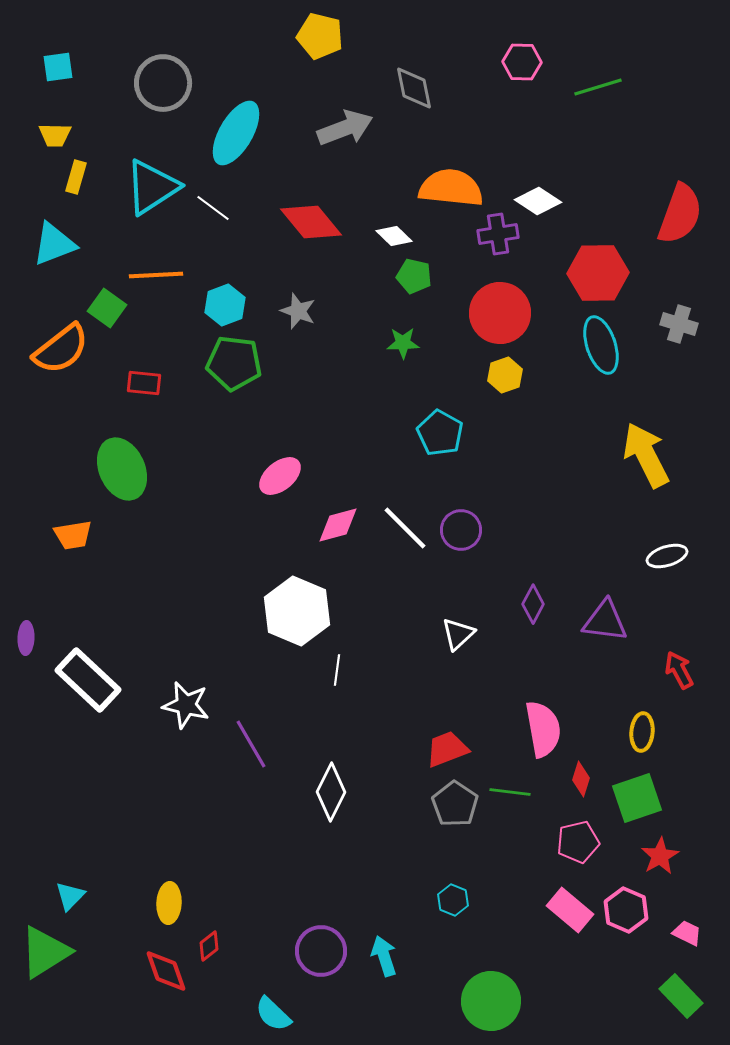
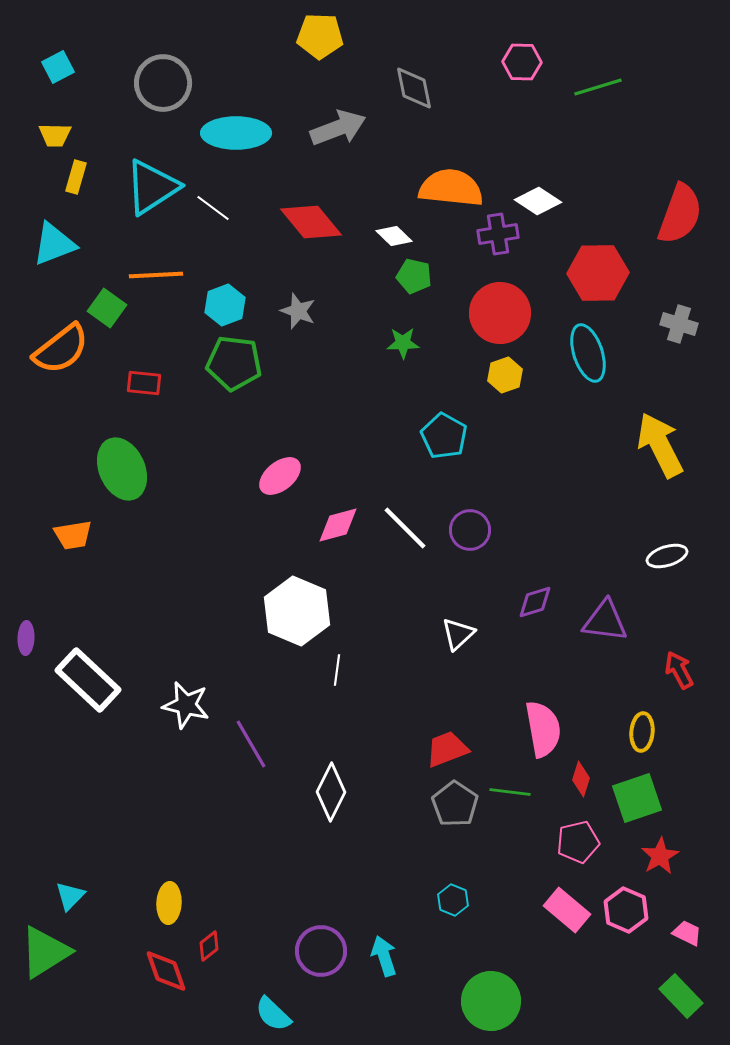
yellow pentagon at (320, 36): rotated 12 degrees counterclockwise
cyan square at (58, 67): rotated 20 degrees counterclockwise
gray arrow at (345, 128): moved 7 px left
cyan ellipse at (236, 133): rotated 60 degrees clockwise
cyan ellipse at (601, 345): moved 13 px left, 8 px down
cyan pentagon at (440, 433): moved 4 px right, 3 px down
yellow arrow at (646, 455): moved 14 px right, 10 px up
purple circle at (461, 530): moved 9 px right
purple diamond at (533, 604): moved 2 px right, 2 px up; rotated 45 degrees clockwise
pink rectangle at (570, 910): moved 3 px left
